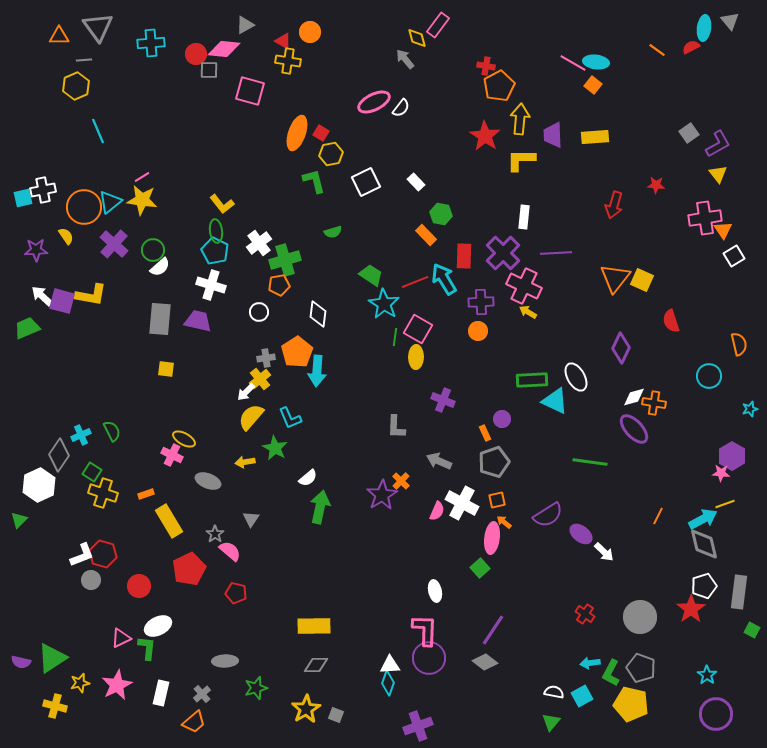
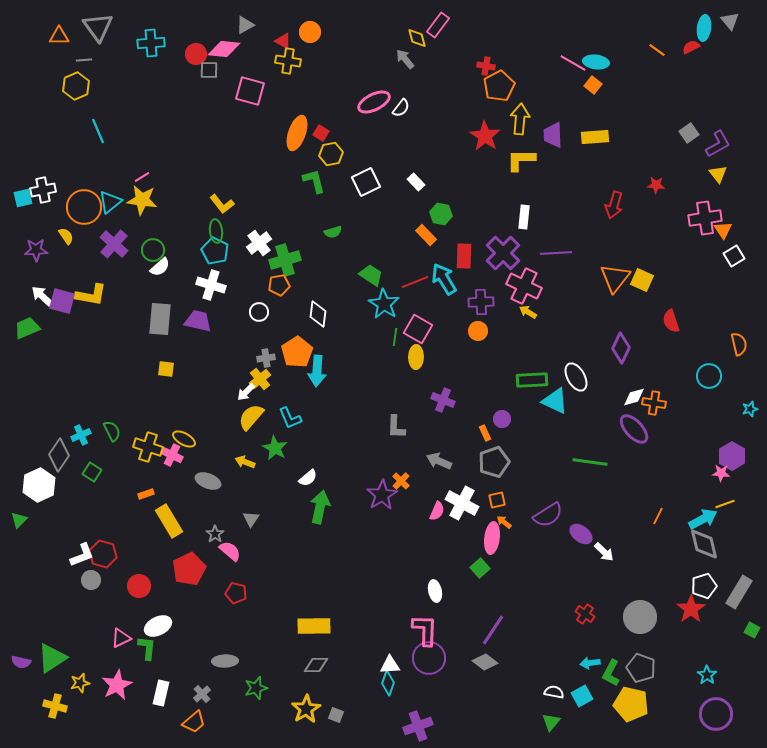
yellow arrow at (245, 462): rotated 30 degrees clockwise
yellow cross at (103, 493): moved 45 px right, 46 px up
gray rectangle at (739, 592): rotated 24 degrees clockwise
